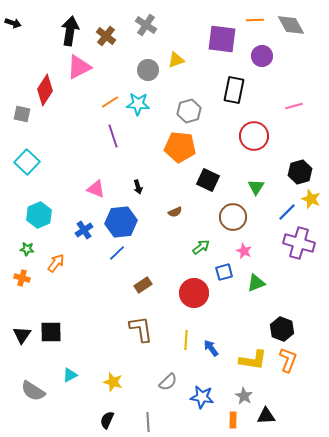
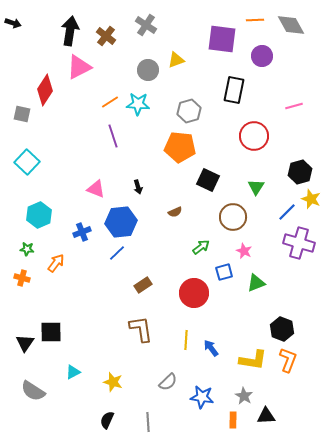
blue cross at (84, 230): moved 2 px left, 2 px down; rotated 12 degrees clockwise
black triangle at (22, 335): moved 3 px right, 8 px down
cyan triangle at (70, 375): moved 3 px right, 3 px up
